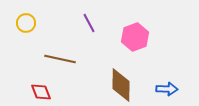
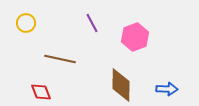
purple line: moved 3 px right
